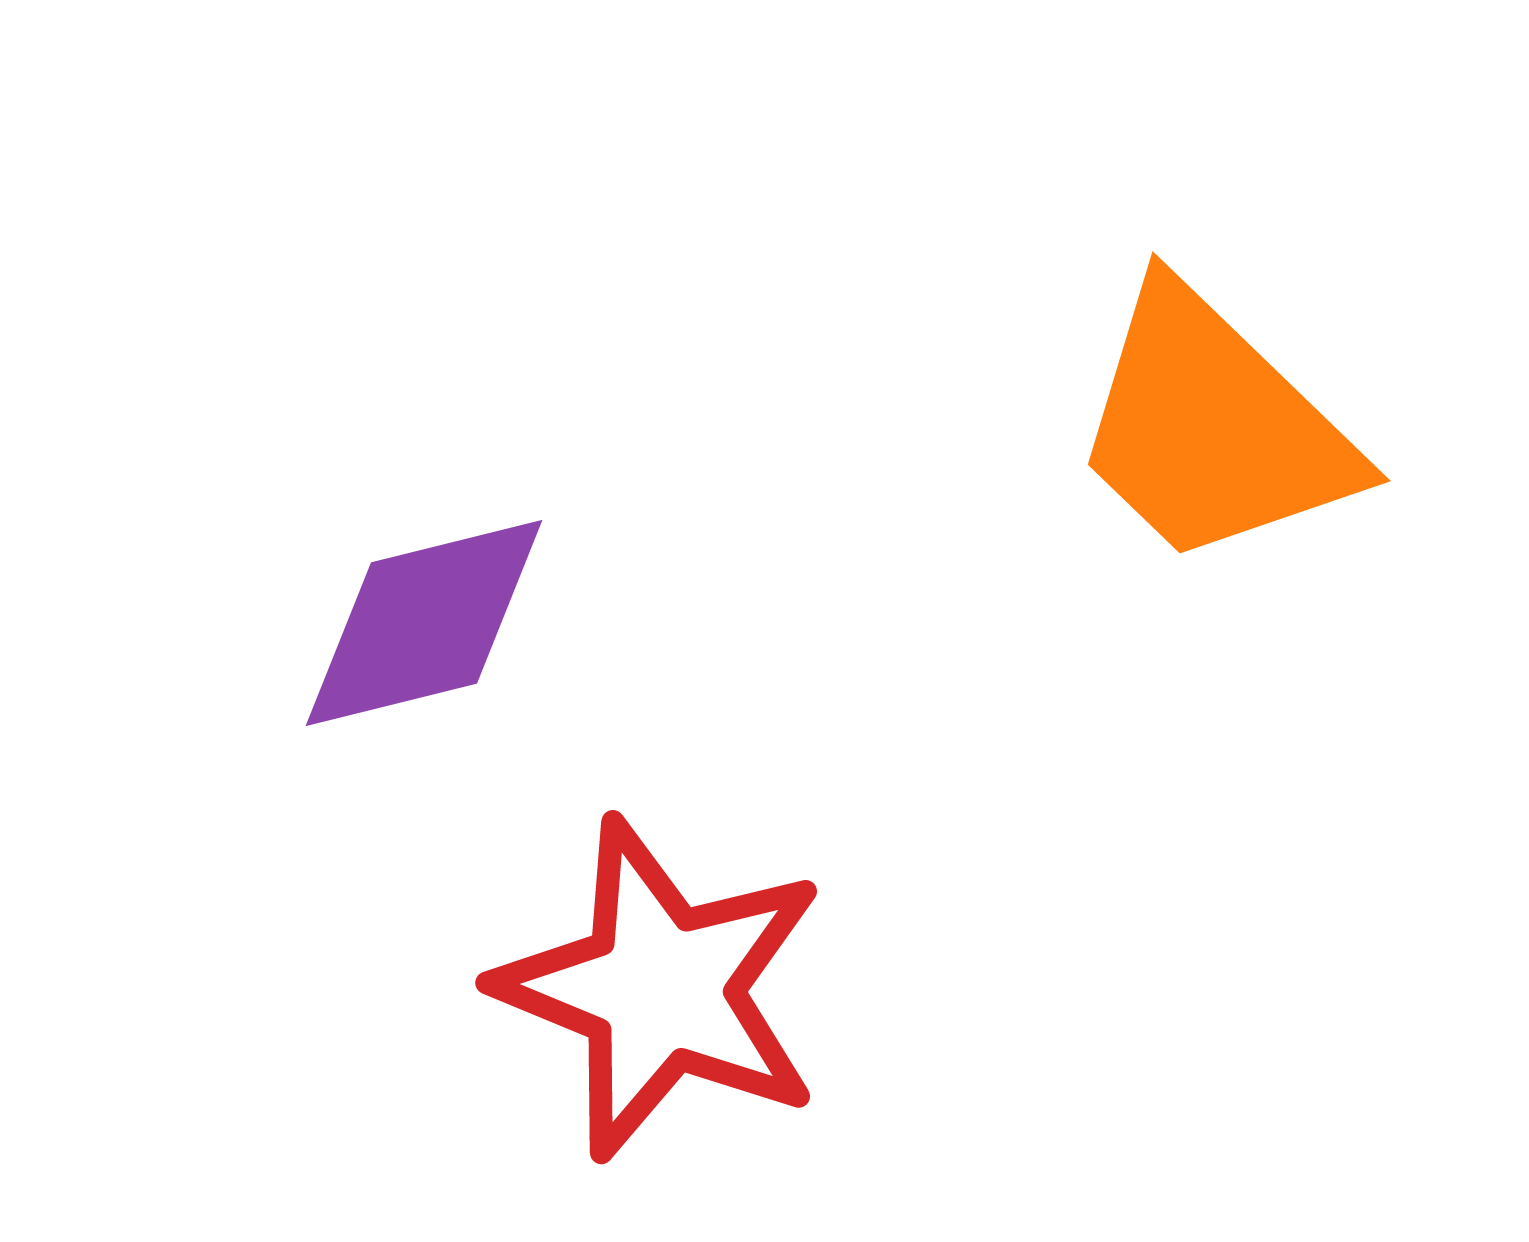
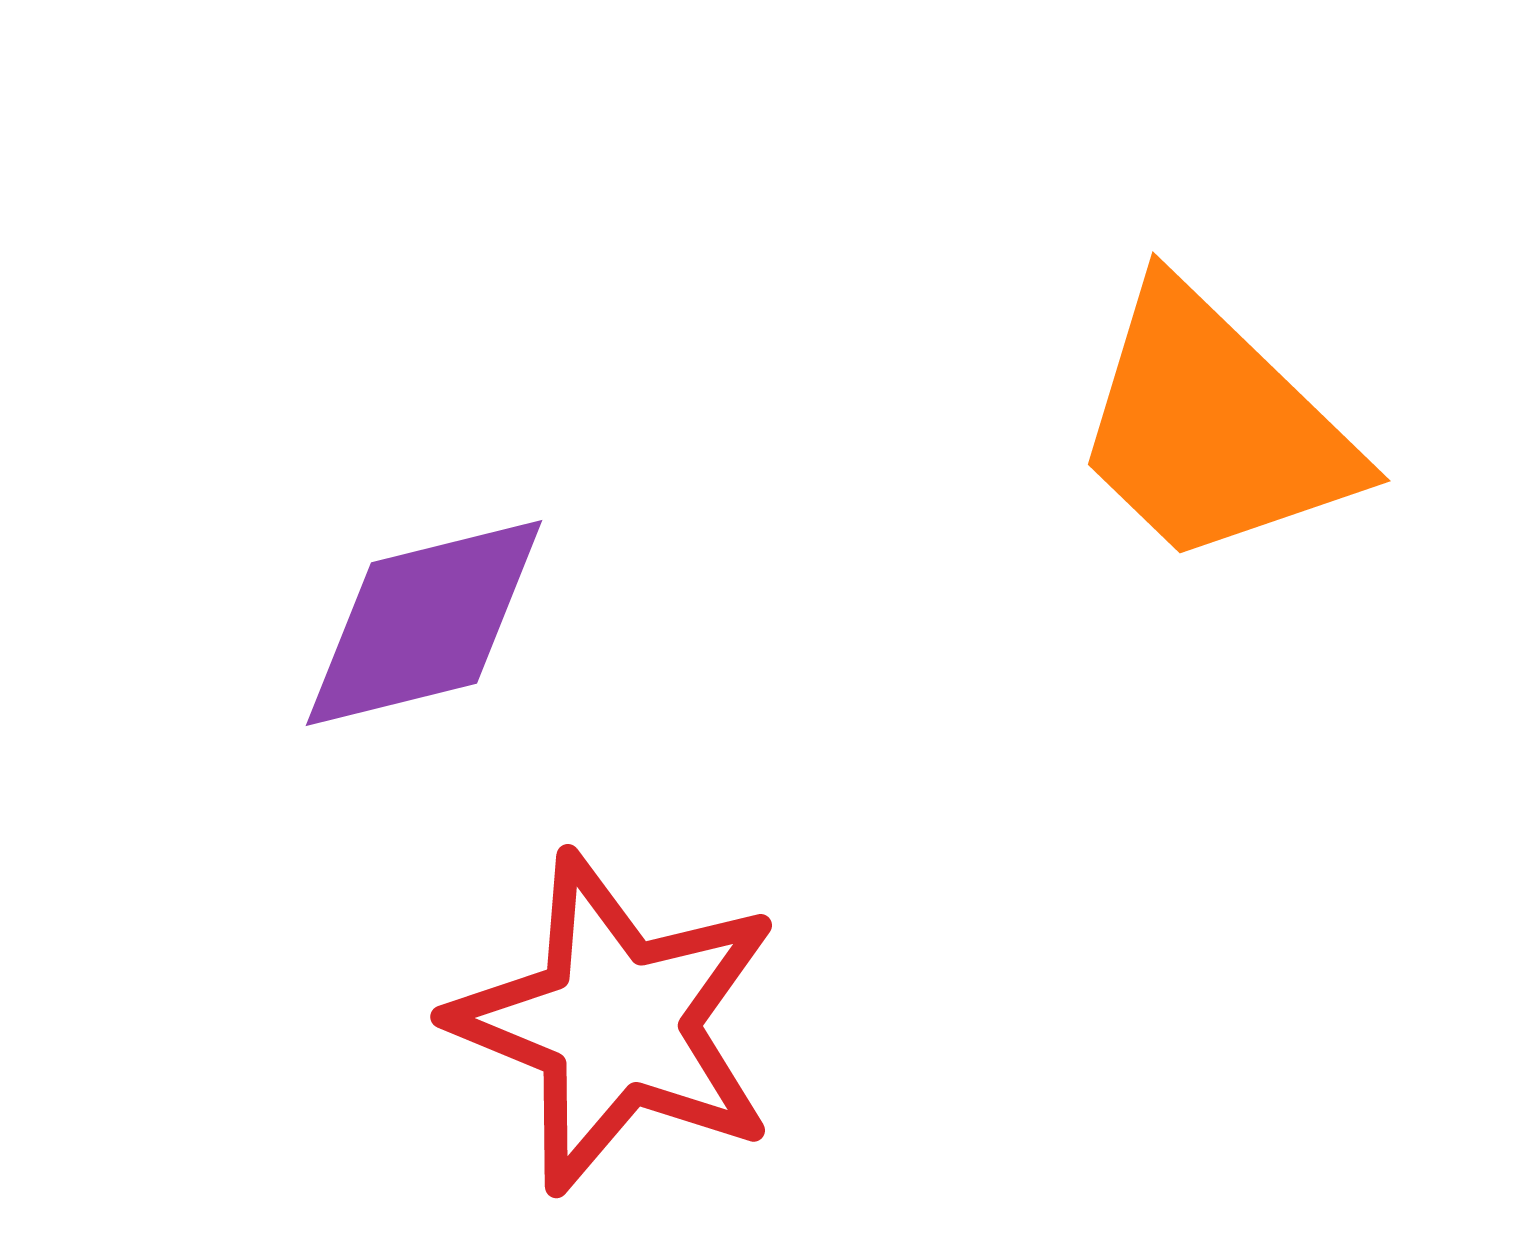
red star: moved 45 px left, 34 px down
